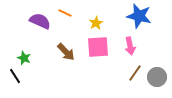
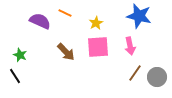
green star: moved 4 px left, 3 px up
